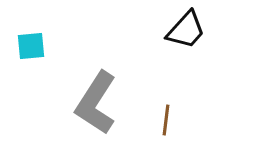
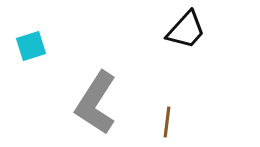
cyan square: rotated 12 degrees counterclockwise
brown line: moved 1 px right, 2 px down
